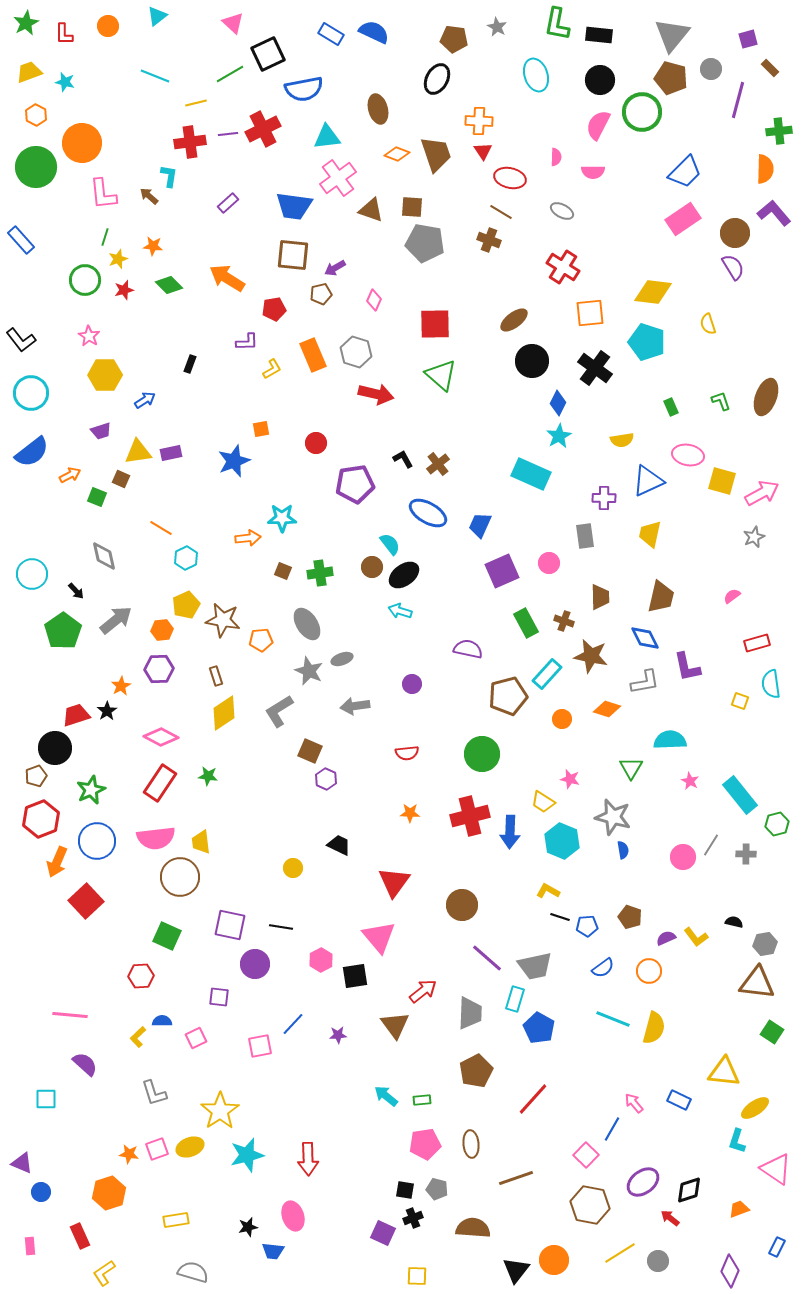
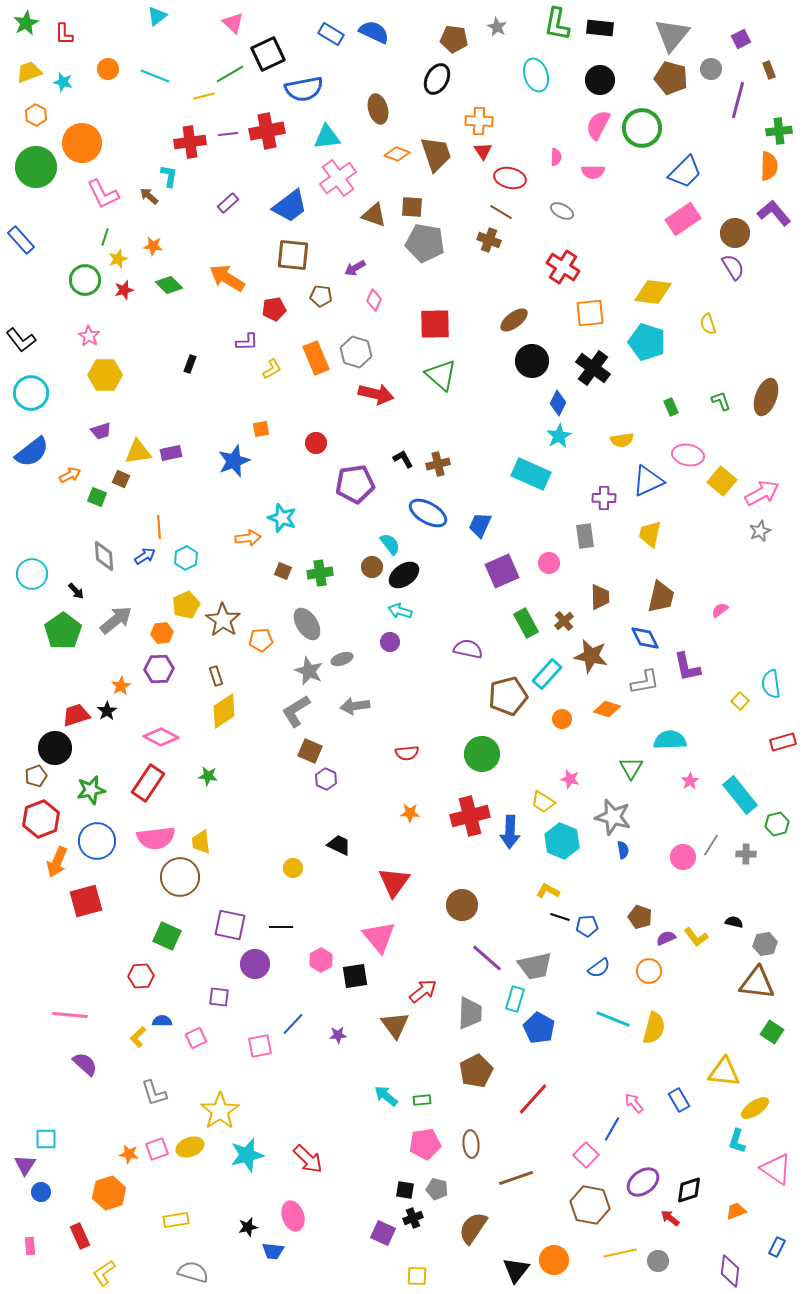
orange circle at (108, 26): moved 43 px down
black rectangle at (599, 35): moved 1 px right, 7 px up
purple square at (748, 39): moved 7 px left; rotated 12 degrees counterclockwise
brown rectangle at (770, 68): moved 1 px left, 2 px down; rotated 24 degrees clockwise
cyan star at (65, 82): moved 2 px left
yellow line at (196, 103): moved 8 px right, 7 px up
green circle at (642, 112): moved 16 px down
red cross at (263, 129): moved 4 px right, 2 px down; rotated 16 degrees clockwise
orange semicircle at (765, 169): moved 4 px right, 3 px up
pink L-shape at (103, 194): rotated 20 degrees counterclockwise
blue trapezoid at (294, 206): moved 4 px left; rotated 45 degrees counterclockwise
brown triangle at (371, 210): moved 3 px right, 5 px down
purple arrow at (335, 268): moved 20 px right
brown pentagon at (321, 294): moved 2 px down; rotated 20 degrees clockwise
orange rectangle at (313, 355): moved 3 px right, 3 px down
black cross at (595, 368): moved 2 px left
blue arrow at (145, 400): moved 156 px down
brown cross at (438, 464): rotated 25 degrees clockwise
yellow square at (722, 481): rotated 24 degrees clockwise
cyan star at (282, 518): rotated 20 degrees clockwise
orange line at (161, 528): moved 2 px left, 1 px up; rotated 55 degrees clockwise
gray star at (754, 537): moved 6 px right, 6 px up
gray diamond at (104, 556): rotated 8 degrees clockwise
pink semicircle at (732, 596): moved 12 px left, 14 px down
brown star at (223, 620): rotated 24 degrees clockwise
brown cross at (564, 621): rotated 30 degrees clockwise
orange hexagon at (162, 630): moved 3 px down
red rectangle at (757, 643): moved 26 px right, 99 px down
purple circle at (412, 684): moved 22 px left, 42 px up
yellow square at (740, 701): rotated 24 degrees clockwise
gray L-shape at (279, 711): moved 17 px right
yellow diamond at (224, 713): moved 2 px up
pink star at (690, 781): rotated 12 degrees clockwise
red rectangle at (160, 783): moved 12 px left
green star at (91, 790): rotated 12 degrees clockwise
red square at (86, 901): rotated 28 degrees clockwise
brown pentagon at (630, 917): moved 10 px right
black line at (281, 927): rotated 10 degrees counterclockwise
blue semicircle at (603, 968): moved 4 px left
cyan square at (46, 1099): moved 40 px down
blue rectangle at (679, 1100): rotated 35 degrees clockwise
red arrow at (308, 1159): rotated 44 degrees counterclockwise
purple triangle at (22, 1163): moved 3 px right, 2 px down; rotated 40 degrees clockwise
orange trapezoid at (739, 1209): moved 3 px left, 2 px down
brown semicircle at (473, 1228): rotated 60 degrees counterclockwise
yellow line at (620, 1253): rotated 20 degrees clockwise
purple diamond at (730, 1271): rotated 16 degrees counterclockwise
